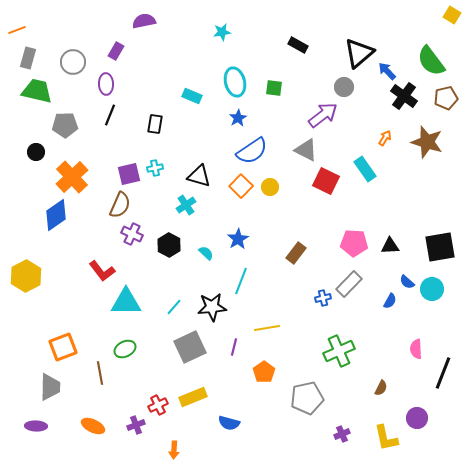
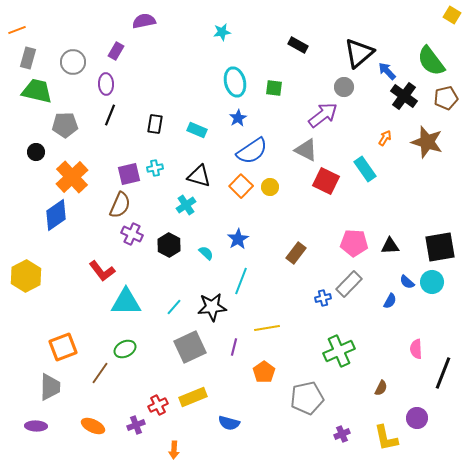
cyan rectangle at (192, 96): moved 5 px right, 34 px down
cyan circle at (432, 289): moved 7 px up
brown line at (100, 373): rotated 45 degrees clockwise
